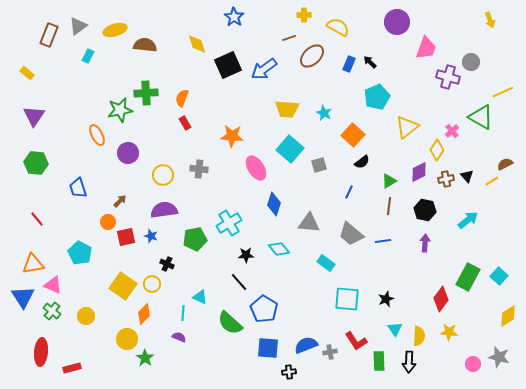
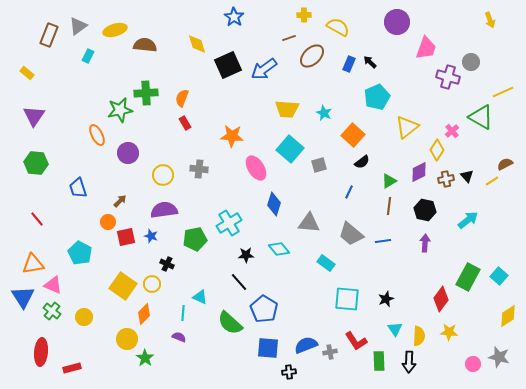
yellow circle at (86, 316): moved 2 px left, 1 px down
